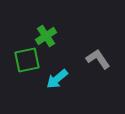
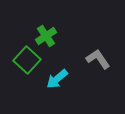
green square: rotated 36 degrees counterclockwise
